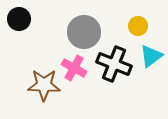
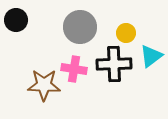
black circle: moved 3 px left, 1 px down
yellow circle: moved 12 px left, 7 px down
gray circle: moved 4 px left, 5 px up
black cross: rotated 24 degrees counterclockwise
pink cross: moved 1 px down; rotated 20 degrees counterclockwise
